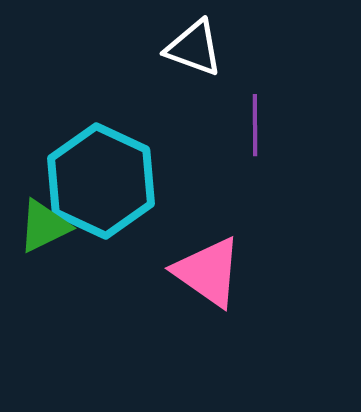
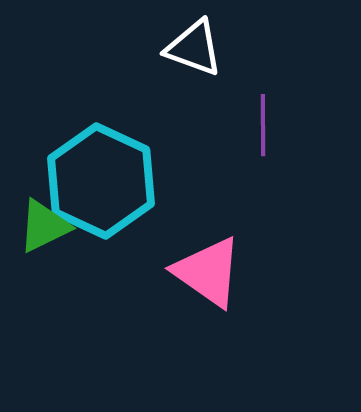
purple line: moved 8 px right
